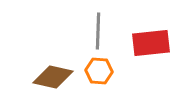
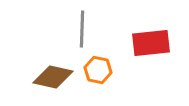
gray line: moved 16 px left, 2 px up
orange hexagon: moved 1 px left, 1 px up; rotated 8 degrees clockwise
